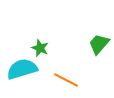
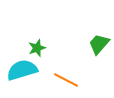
green star: moved 3 px left; rotated 30 degrees clockwise
cyan semicircle: moved 1 px down
